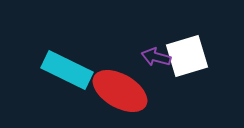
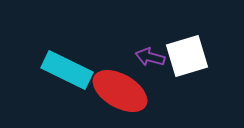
purple arrow: moved 6 px left
